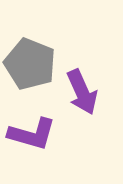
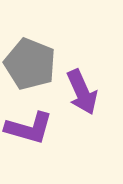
purple L-shape: moved 3 px left, 6 px up
